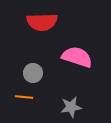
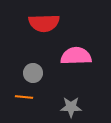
red semicircle: moved 2 px right, 1 px down
pink semicircle: moved 1 px left, 1 px up; rotated 20 degrees counterclockwise
gray star: rotated 10 degrees clockwise
